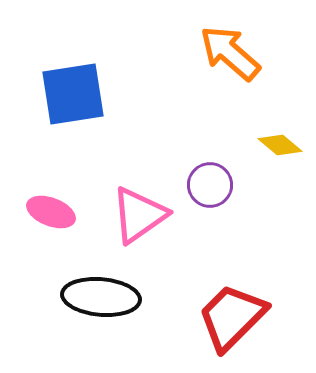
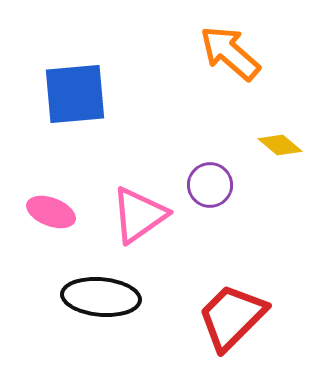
blue square: moved 2 px right; rotated 4 degrees clockwise
